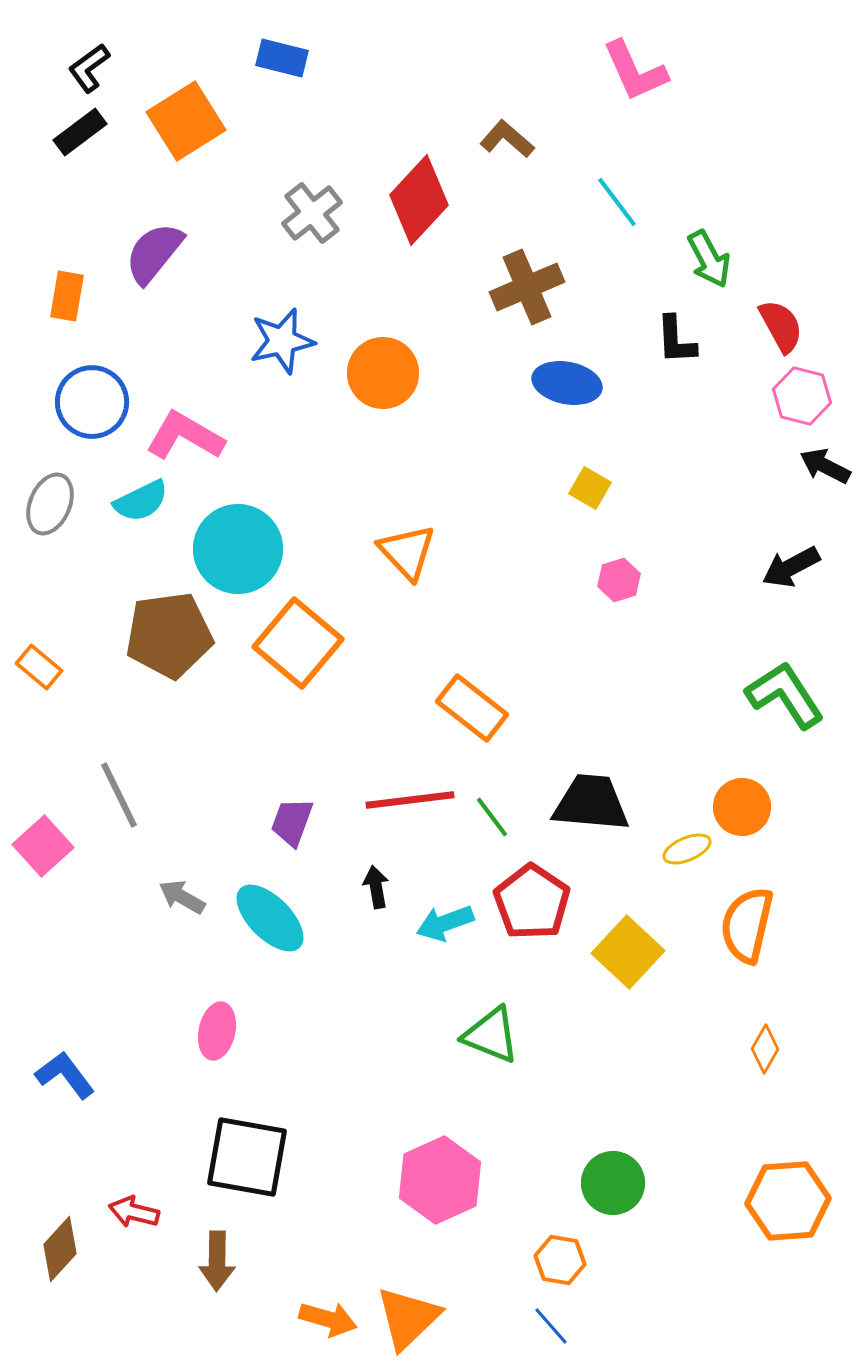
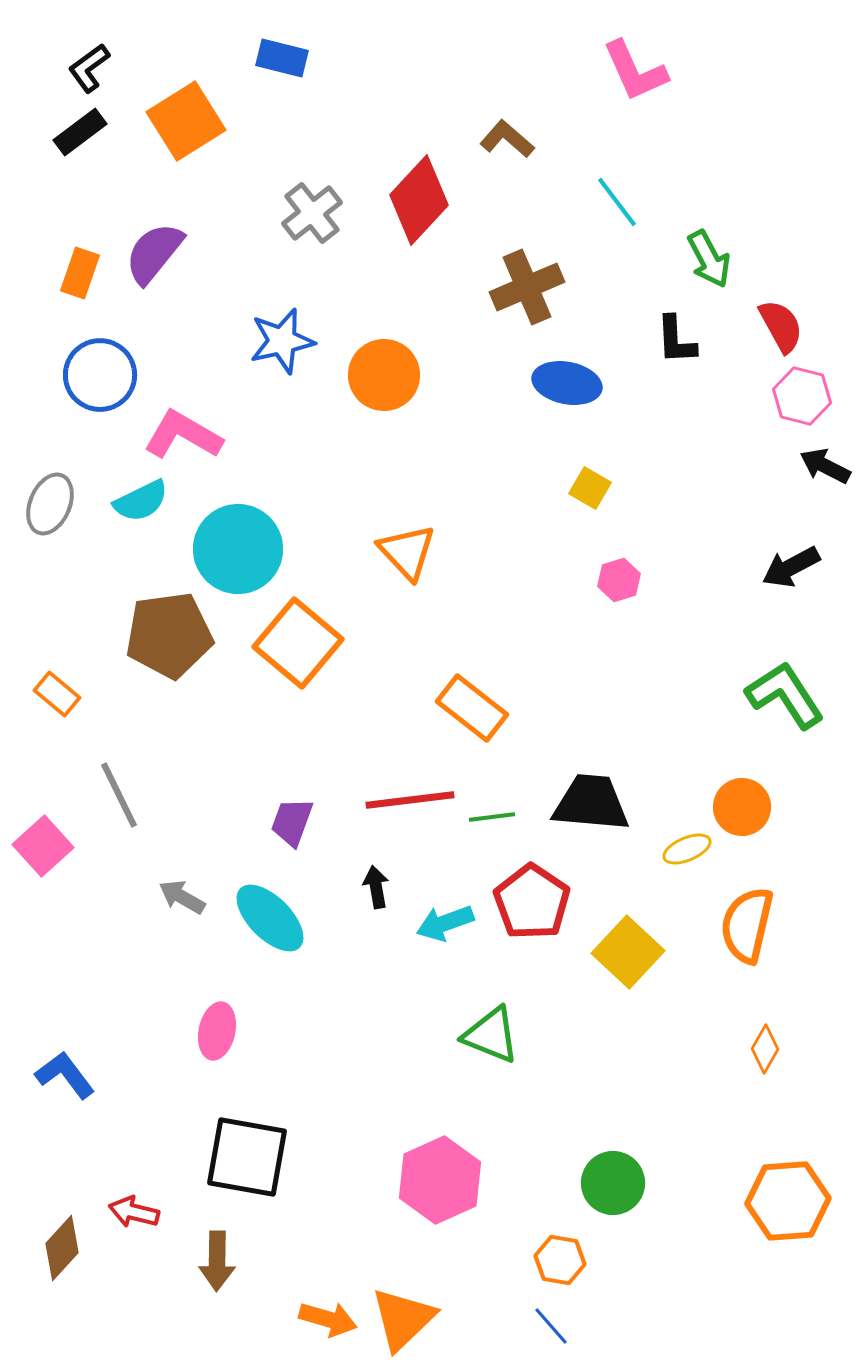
orange rectangle at (67, 296): moved 13 px right, 23 px up; rotated 9 degrees clockwise
orange circle at (383, 373): moved 1 px right, 2 px down
blue circle at (92, 402): moved 8 px right, 27 px up
pink L-shape at (185, 436): moved 2 px left, 1 px up
orange rectangle at (39, 667): moved 18 px right, 27 px down
green line at (492, 817): rotated 60 degrees counterclockwise
brown diamond at (60, 1249): moved 2 px right, 1 px up
orange triangle at (408, 1318): moved 5 px left, 1 px down
